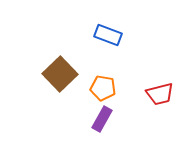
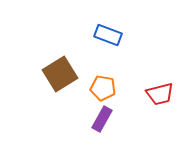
brown square: rotated 12 degrees clockwise
